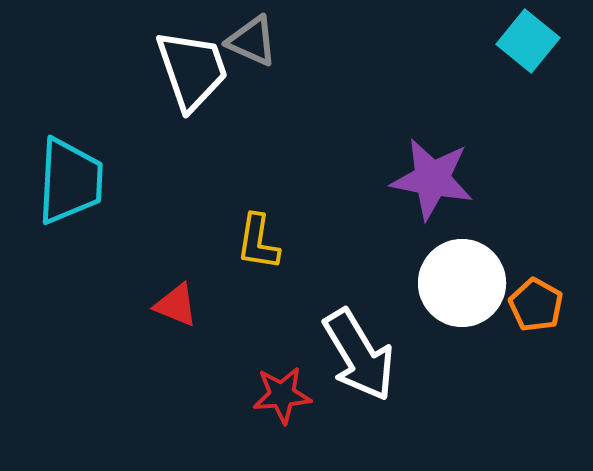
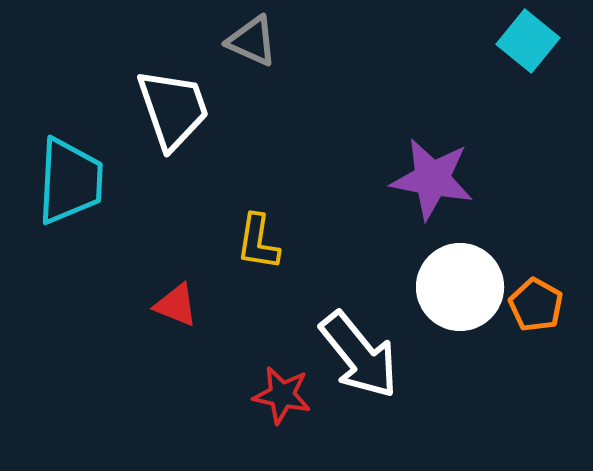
white trapezoid: moved 19 px left, 39 px down
white circle: moved 2 px left, 4 px down
white arrow: rotated 8 degrees counterclockwise
red star: rotated 16 degrees clockwise
